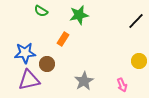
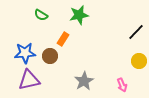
green semicircle: moved 4 px down
black line: moved 11 px down
brown circle: moved 3 px right, 8 px up
